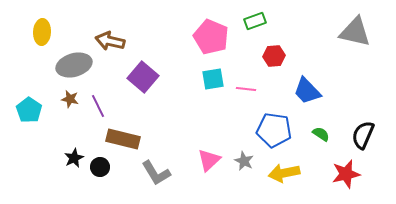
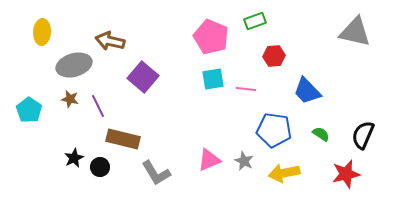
pink triangle: rotated 20 degrees clockwise
